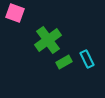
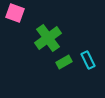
green cross: moved 2 px up
cyan rectangle: moved 1 px right, 1 px down
